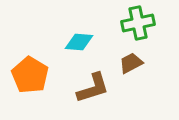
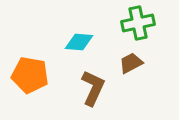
orange pentagon: rotated 21 degrees counterclockwise
brown L-shape: rotated 48 degrees counterclockwise
